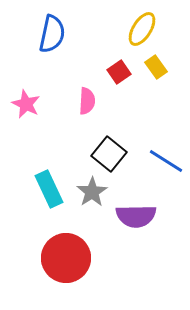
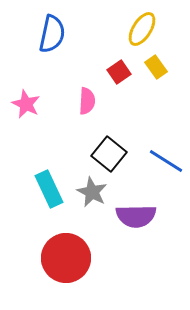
gray star: rotated 12 degrees counterclockwise
